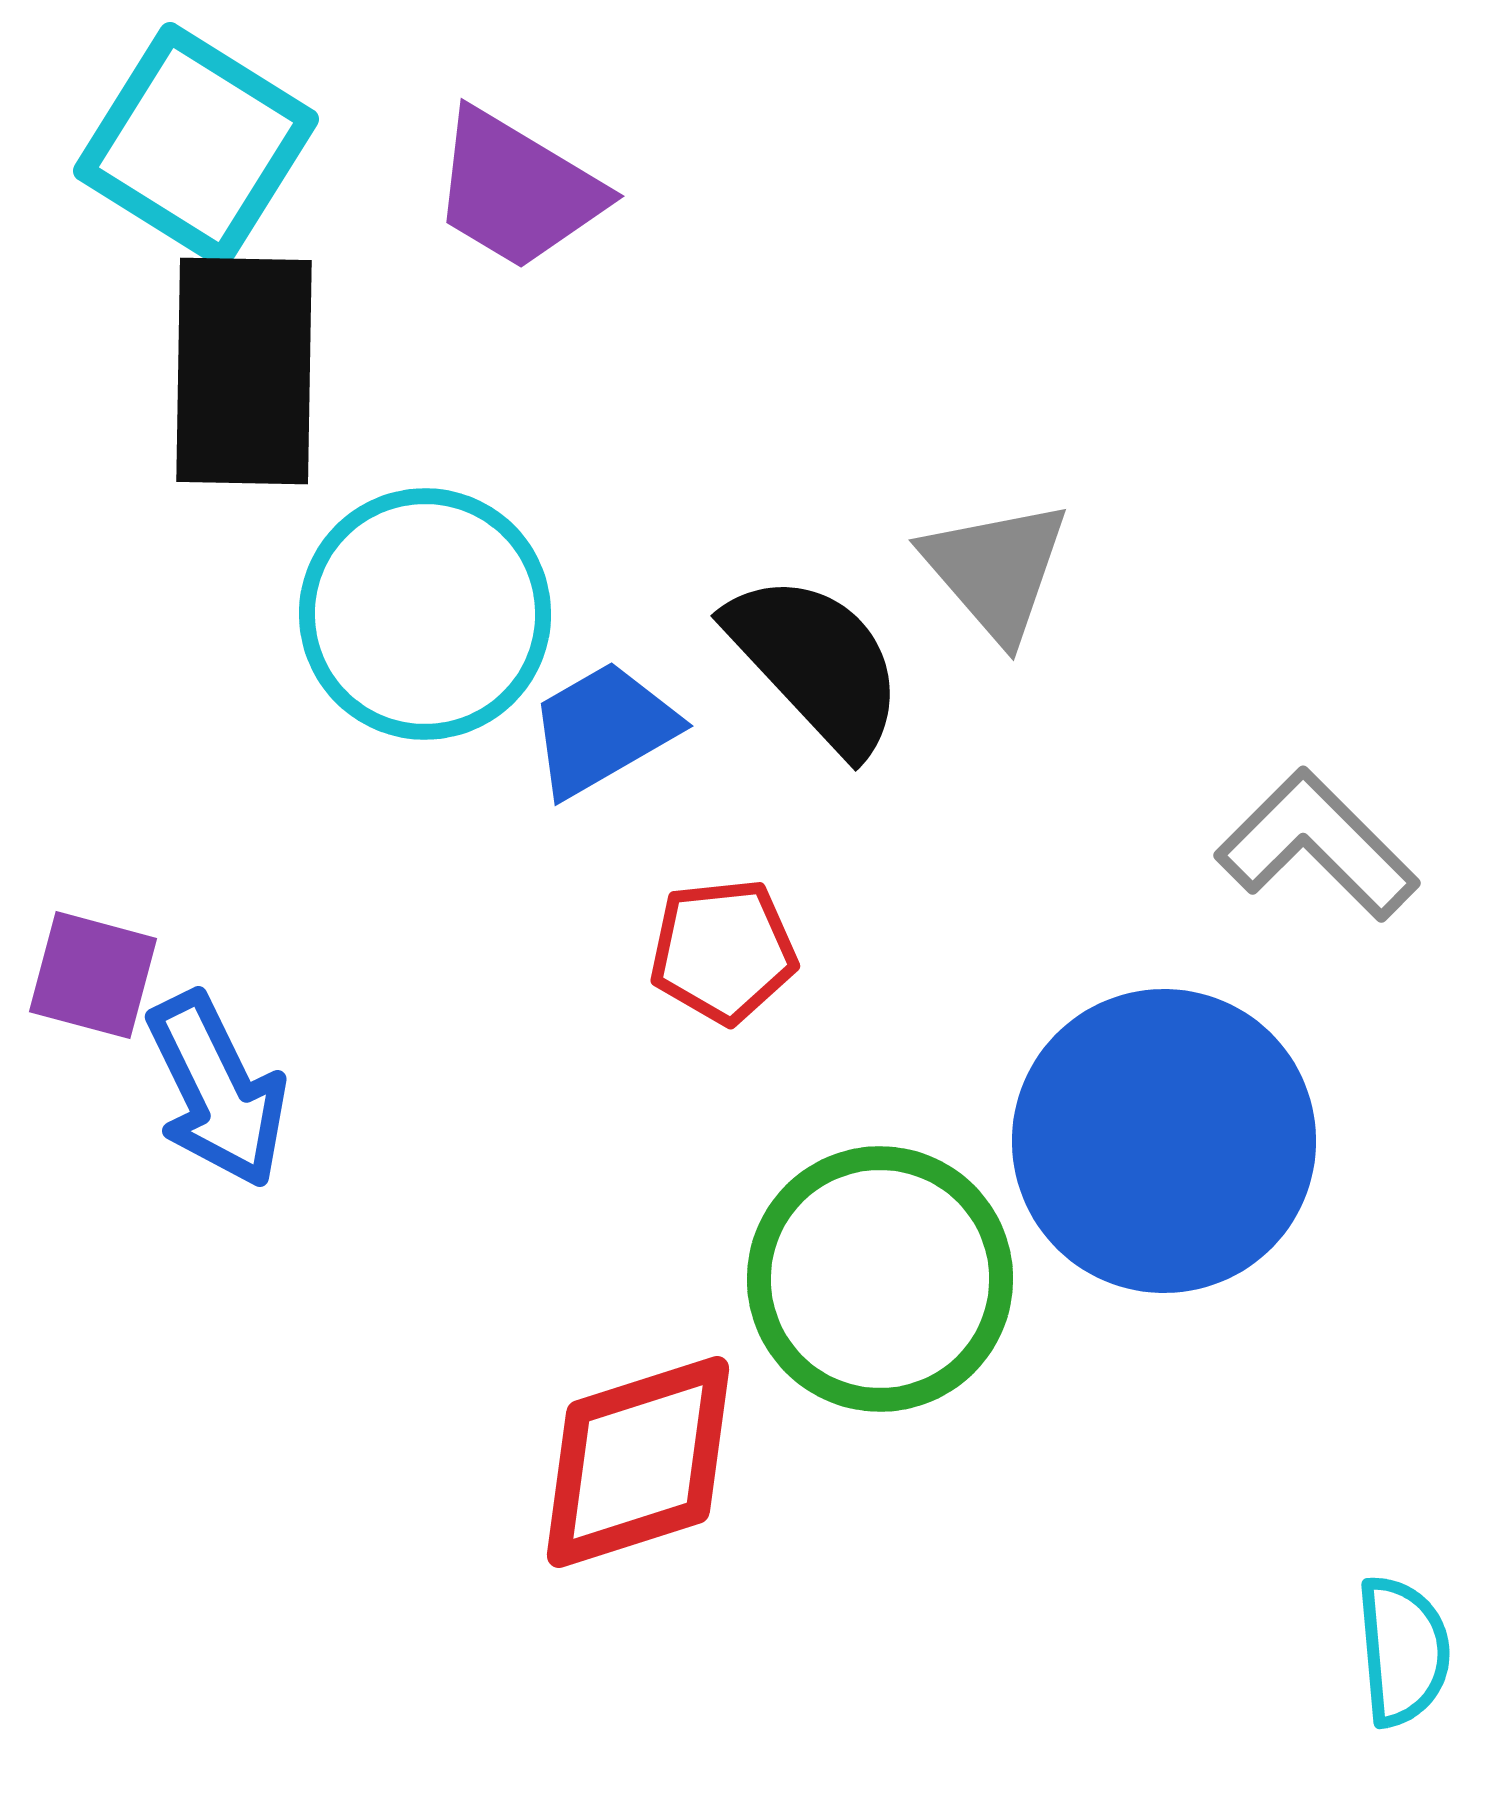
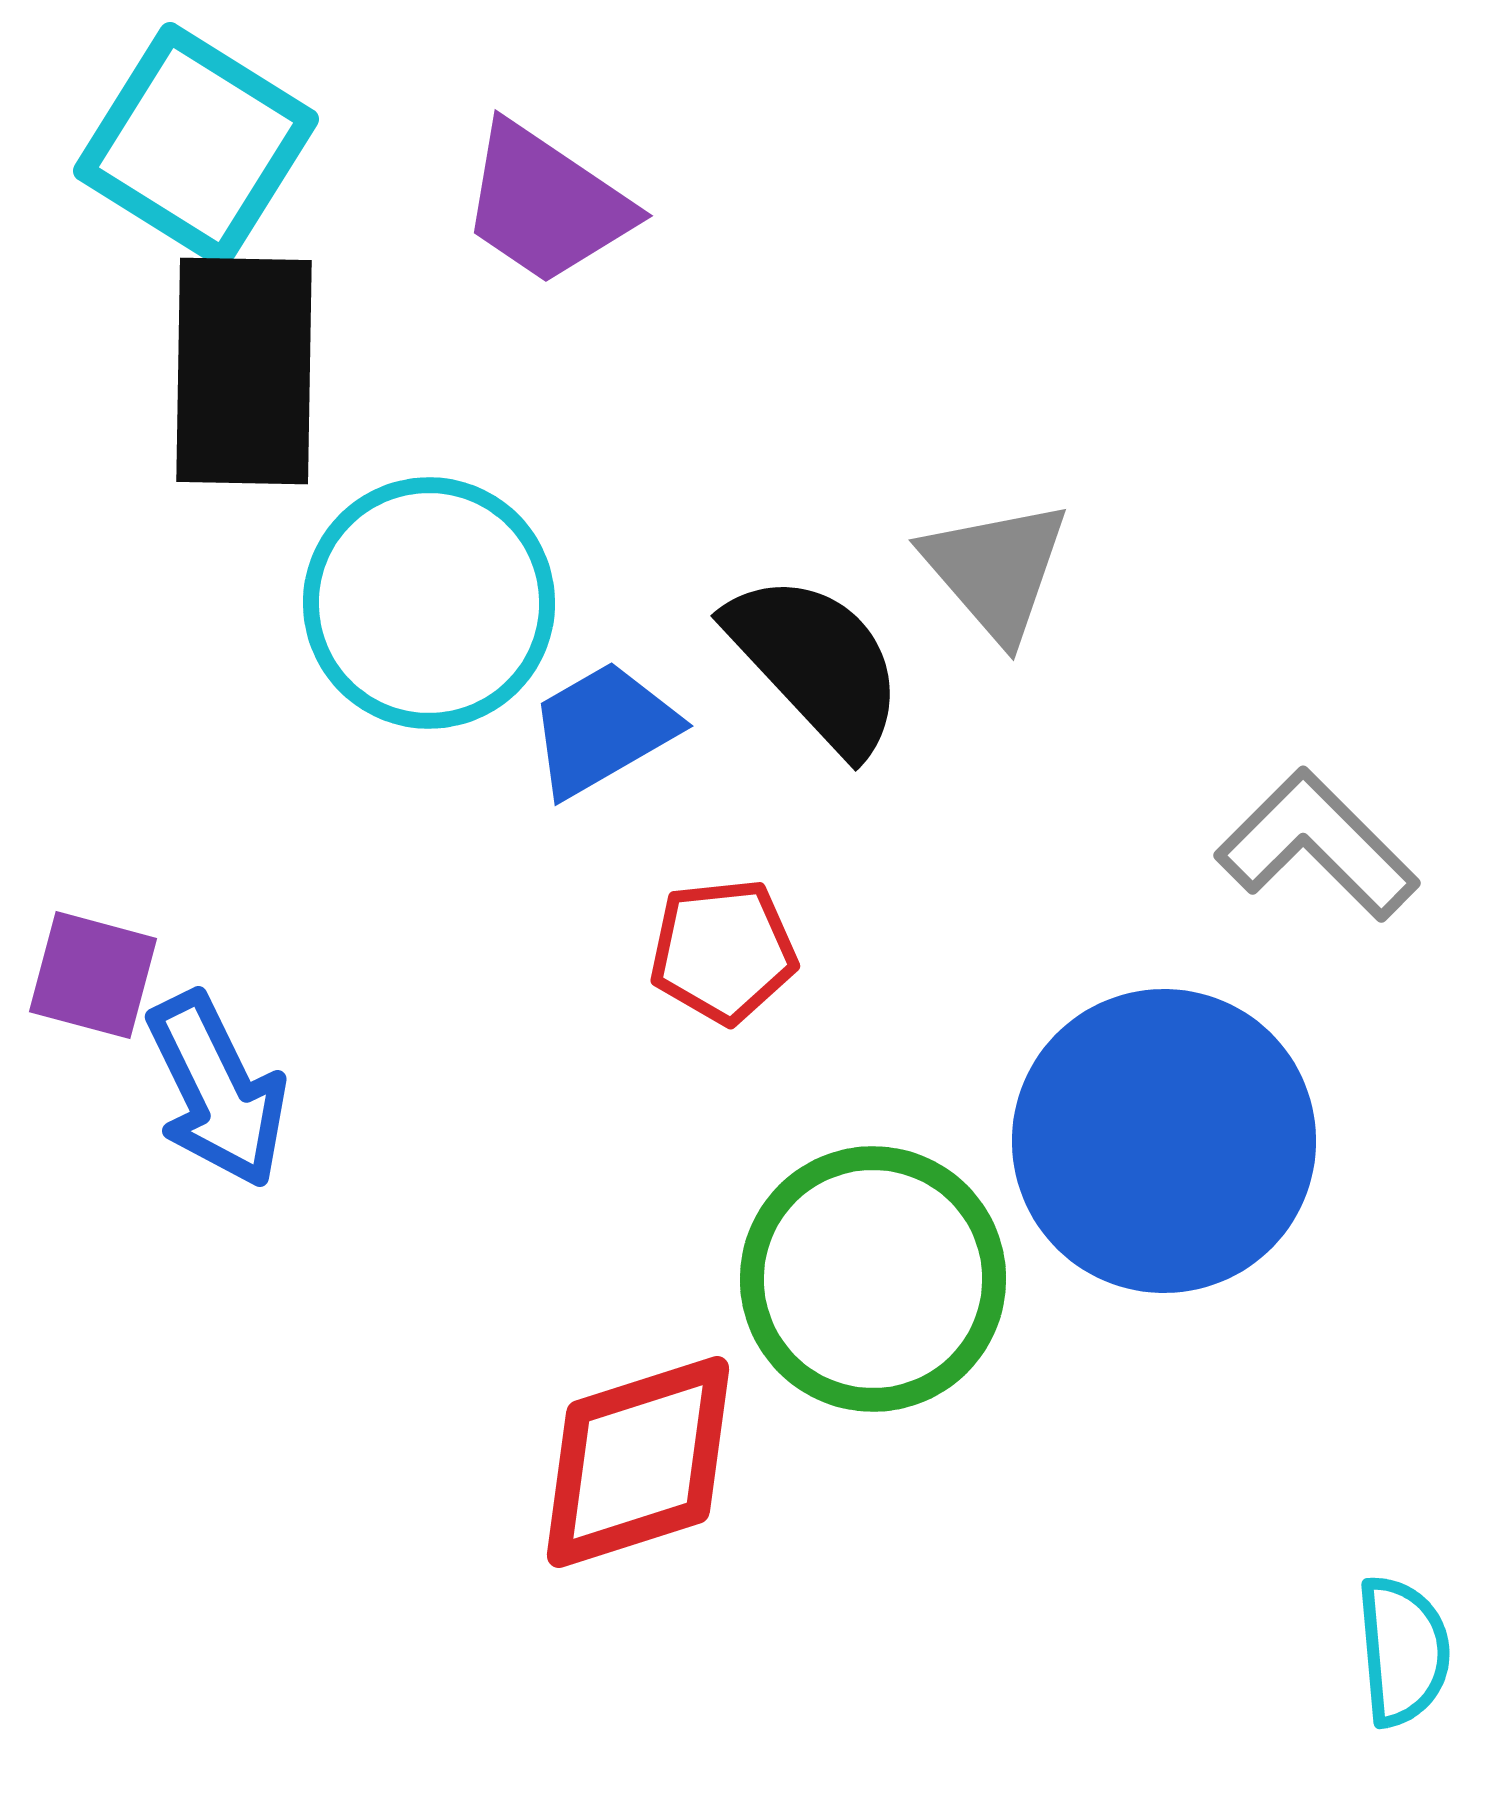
purple trapezoid: moved 29 px right, 14 px down; rotated 3 degrees clockwise
cyan circle: moved 4 px right, 11 px up
green circle: moved 7 px left
